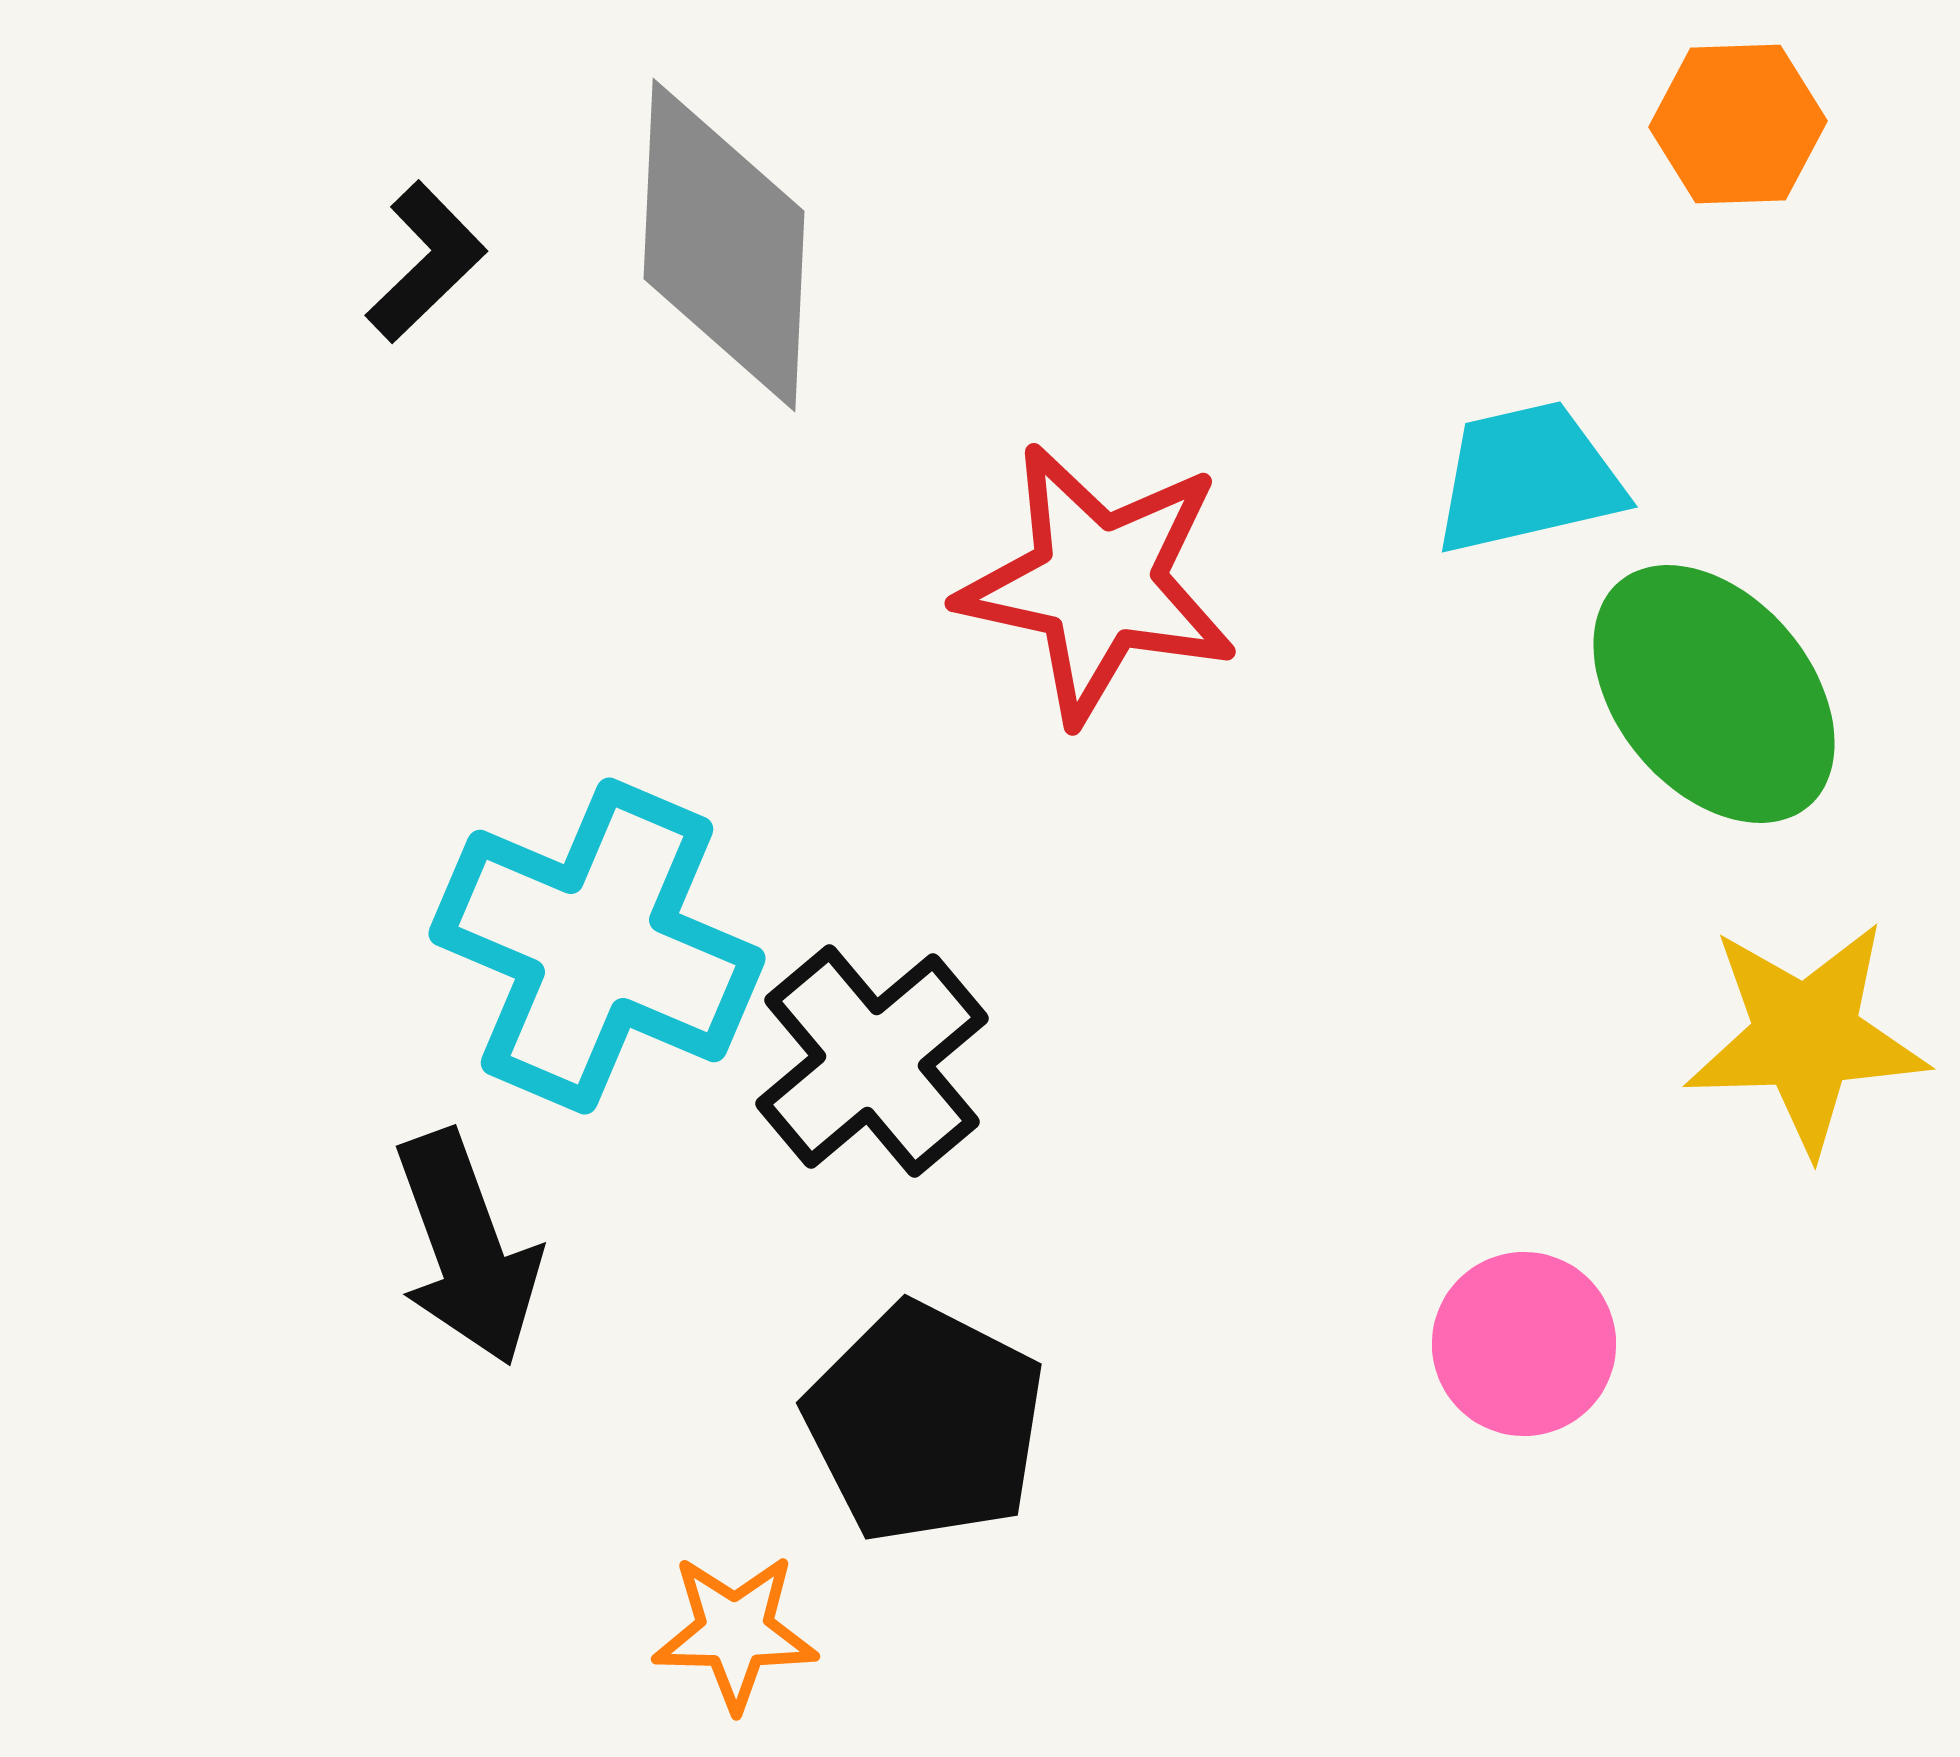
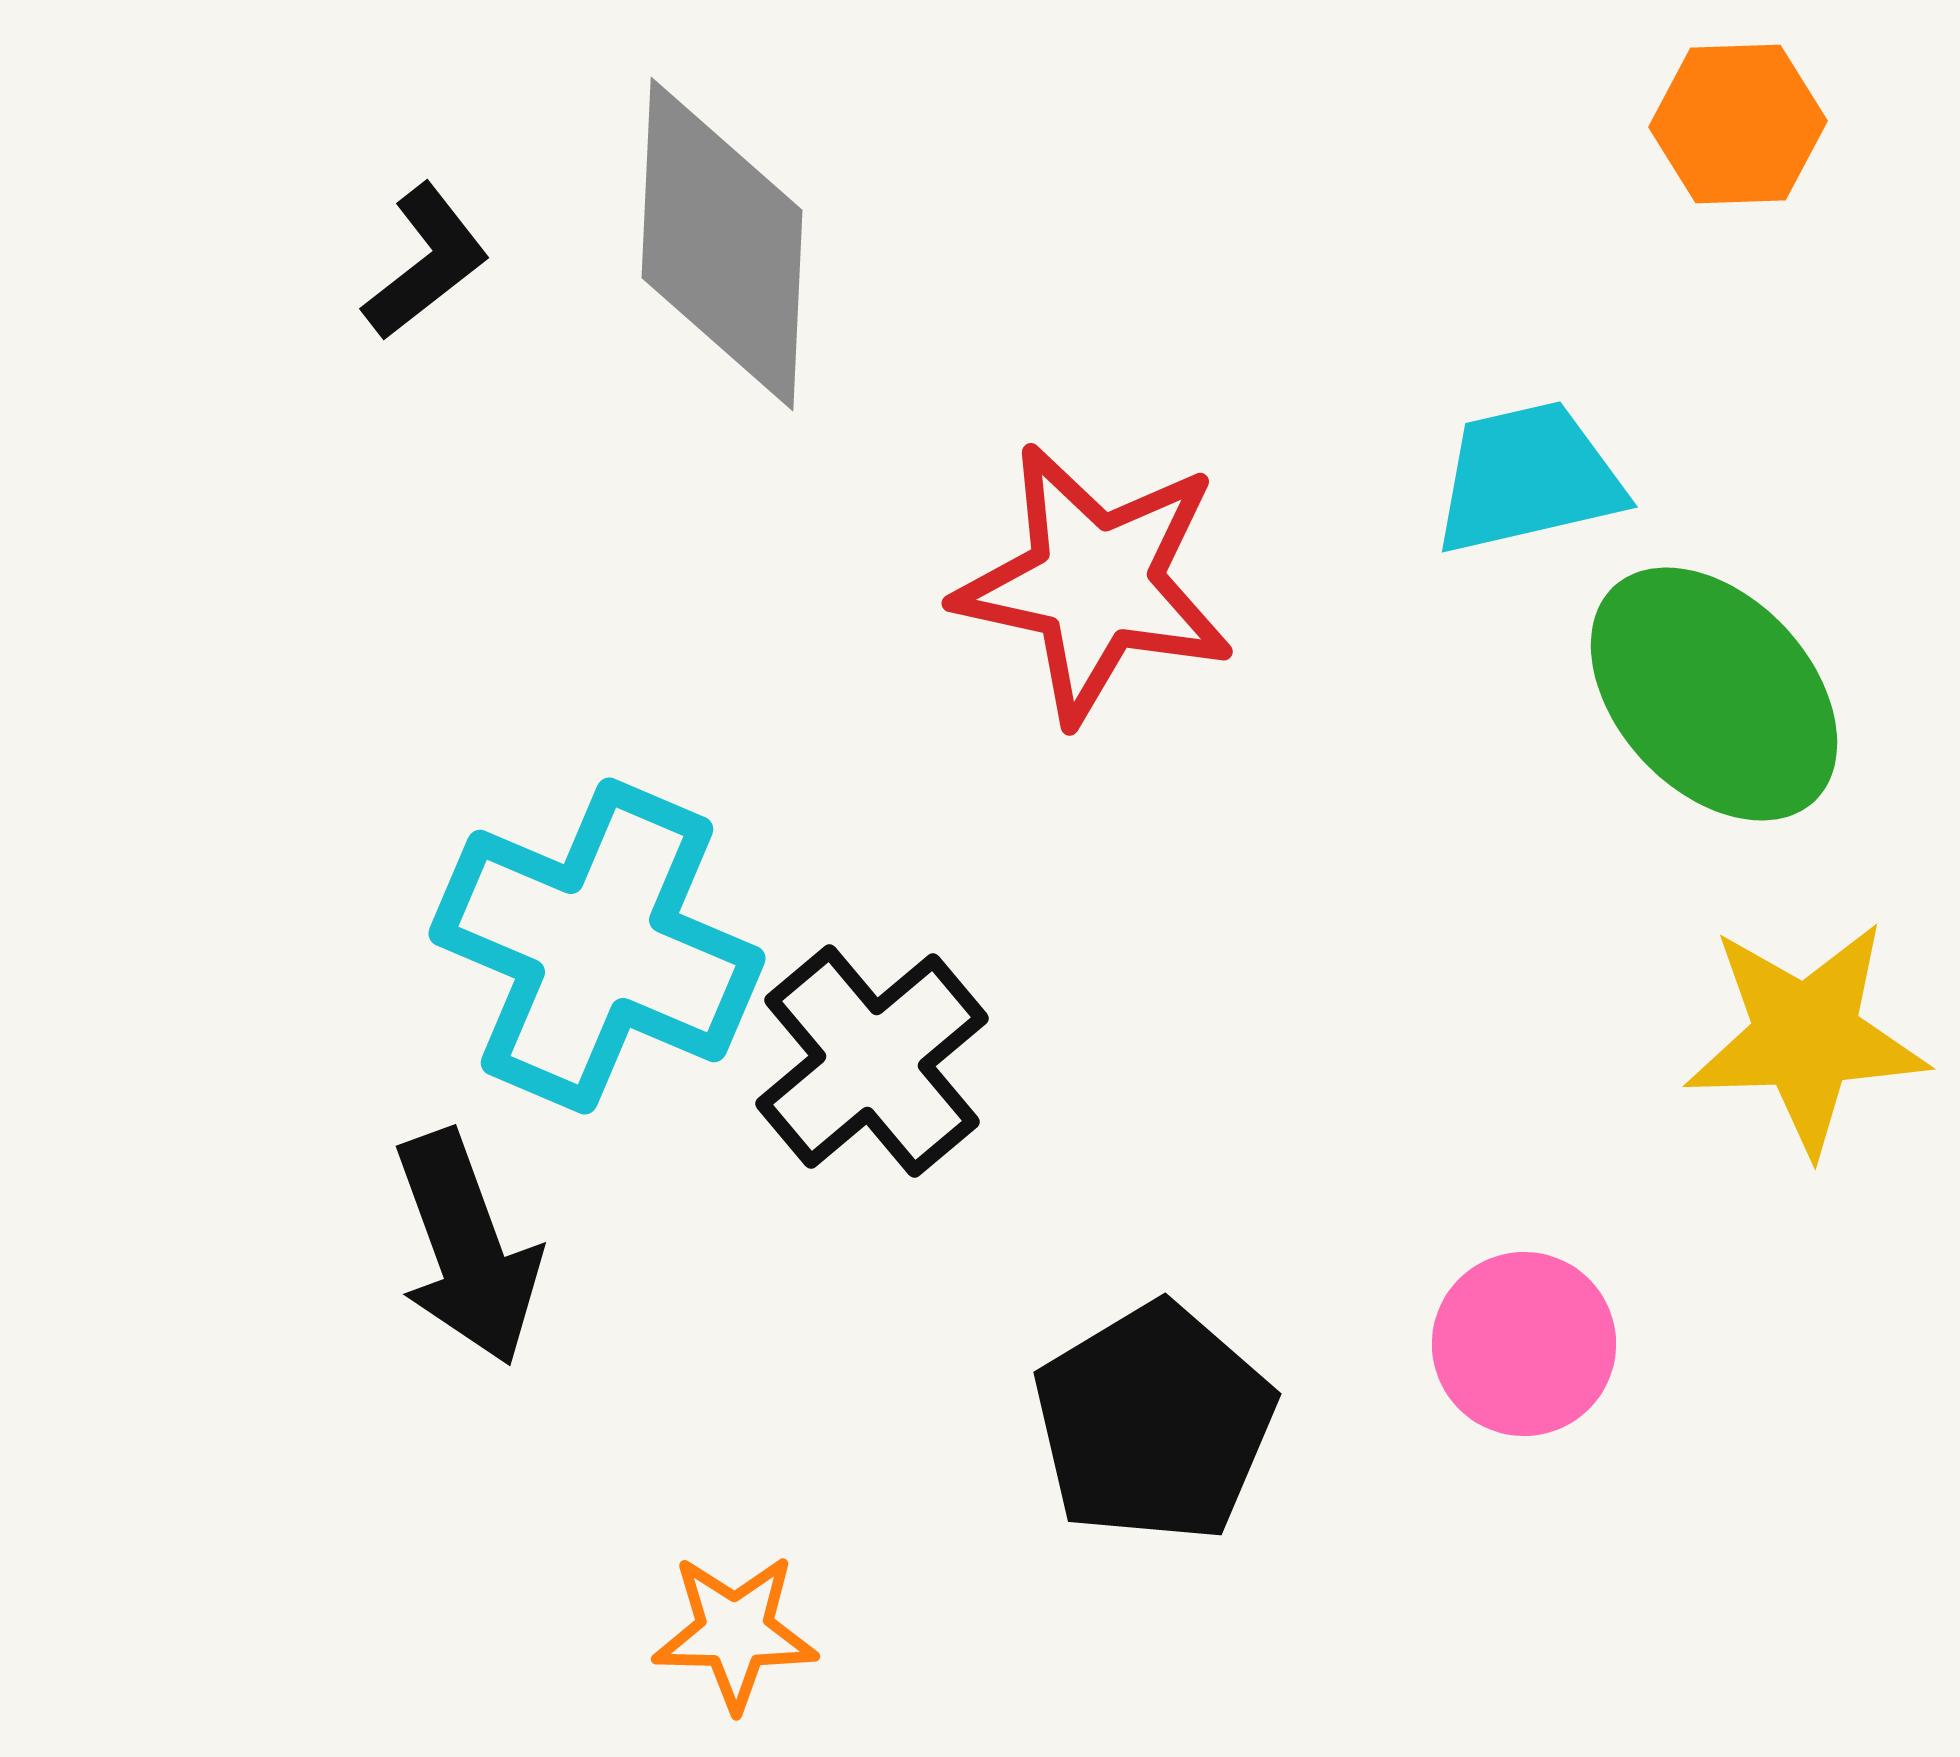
gray diamond: moved 2 px left, 1 px up
black L-shape: rotated 6 degrees clockwise
red star: moved 3 px left
green ellipse: rotated 3 degrees counterclockwise
black pentagon: moved 229 px right; rotated 14 degrees clockwise
